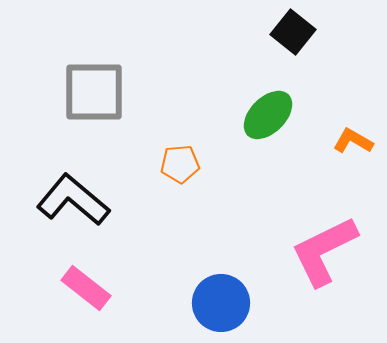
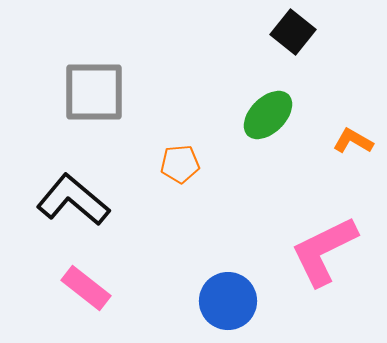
blue circle: moved 7 px right, 2 px up
